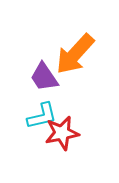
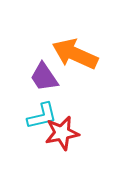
orange arrow: rotated 72 degrees clockwise
